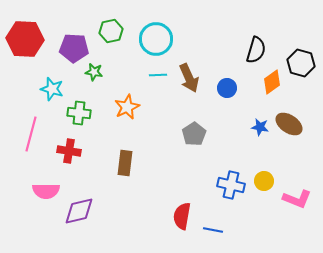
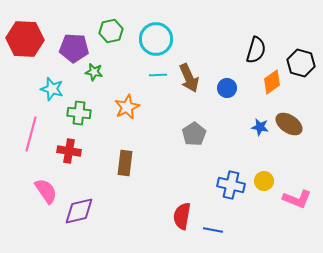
pink semicircle: rotated 124 degrees counterclockwise
